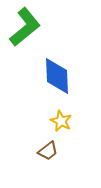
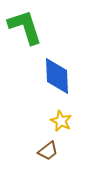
green L-shape: rotated 69 degrees counterclockwise
